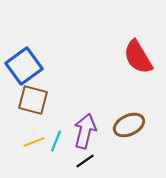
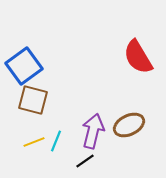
purple arrow: moved 8 px right
